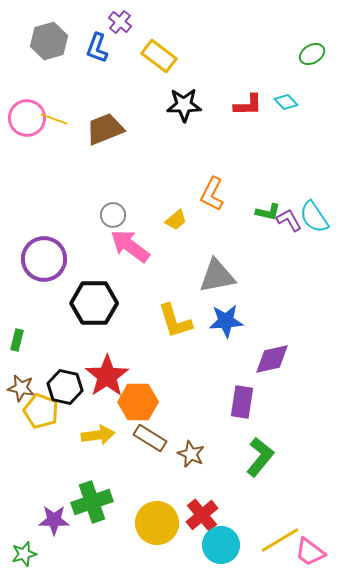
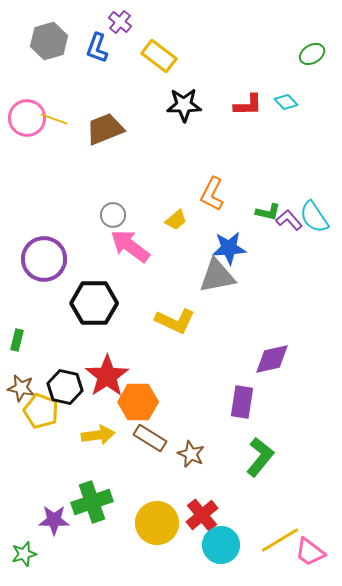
purple L-shape at (289, 220): rotated 12 degrees counterclockwise
yellow L-shape at (175, 321): rotated 48 degrees counterclockwise
blue star at (226, 321): moved 3 px right, 73 px up
